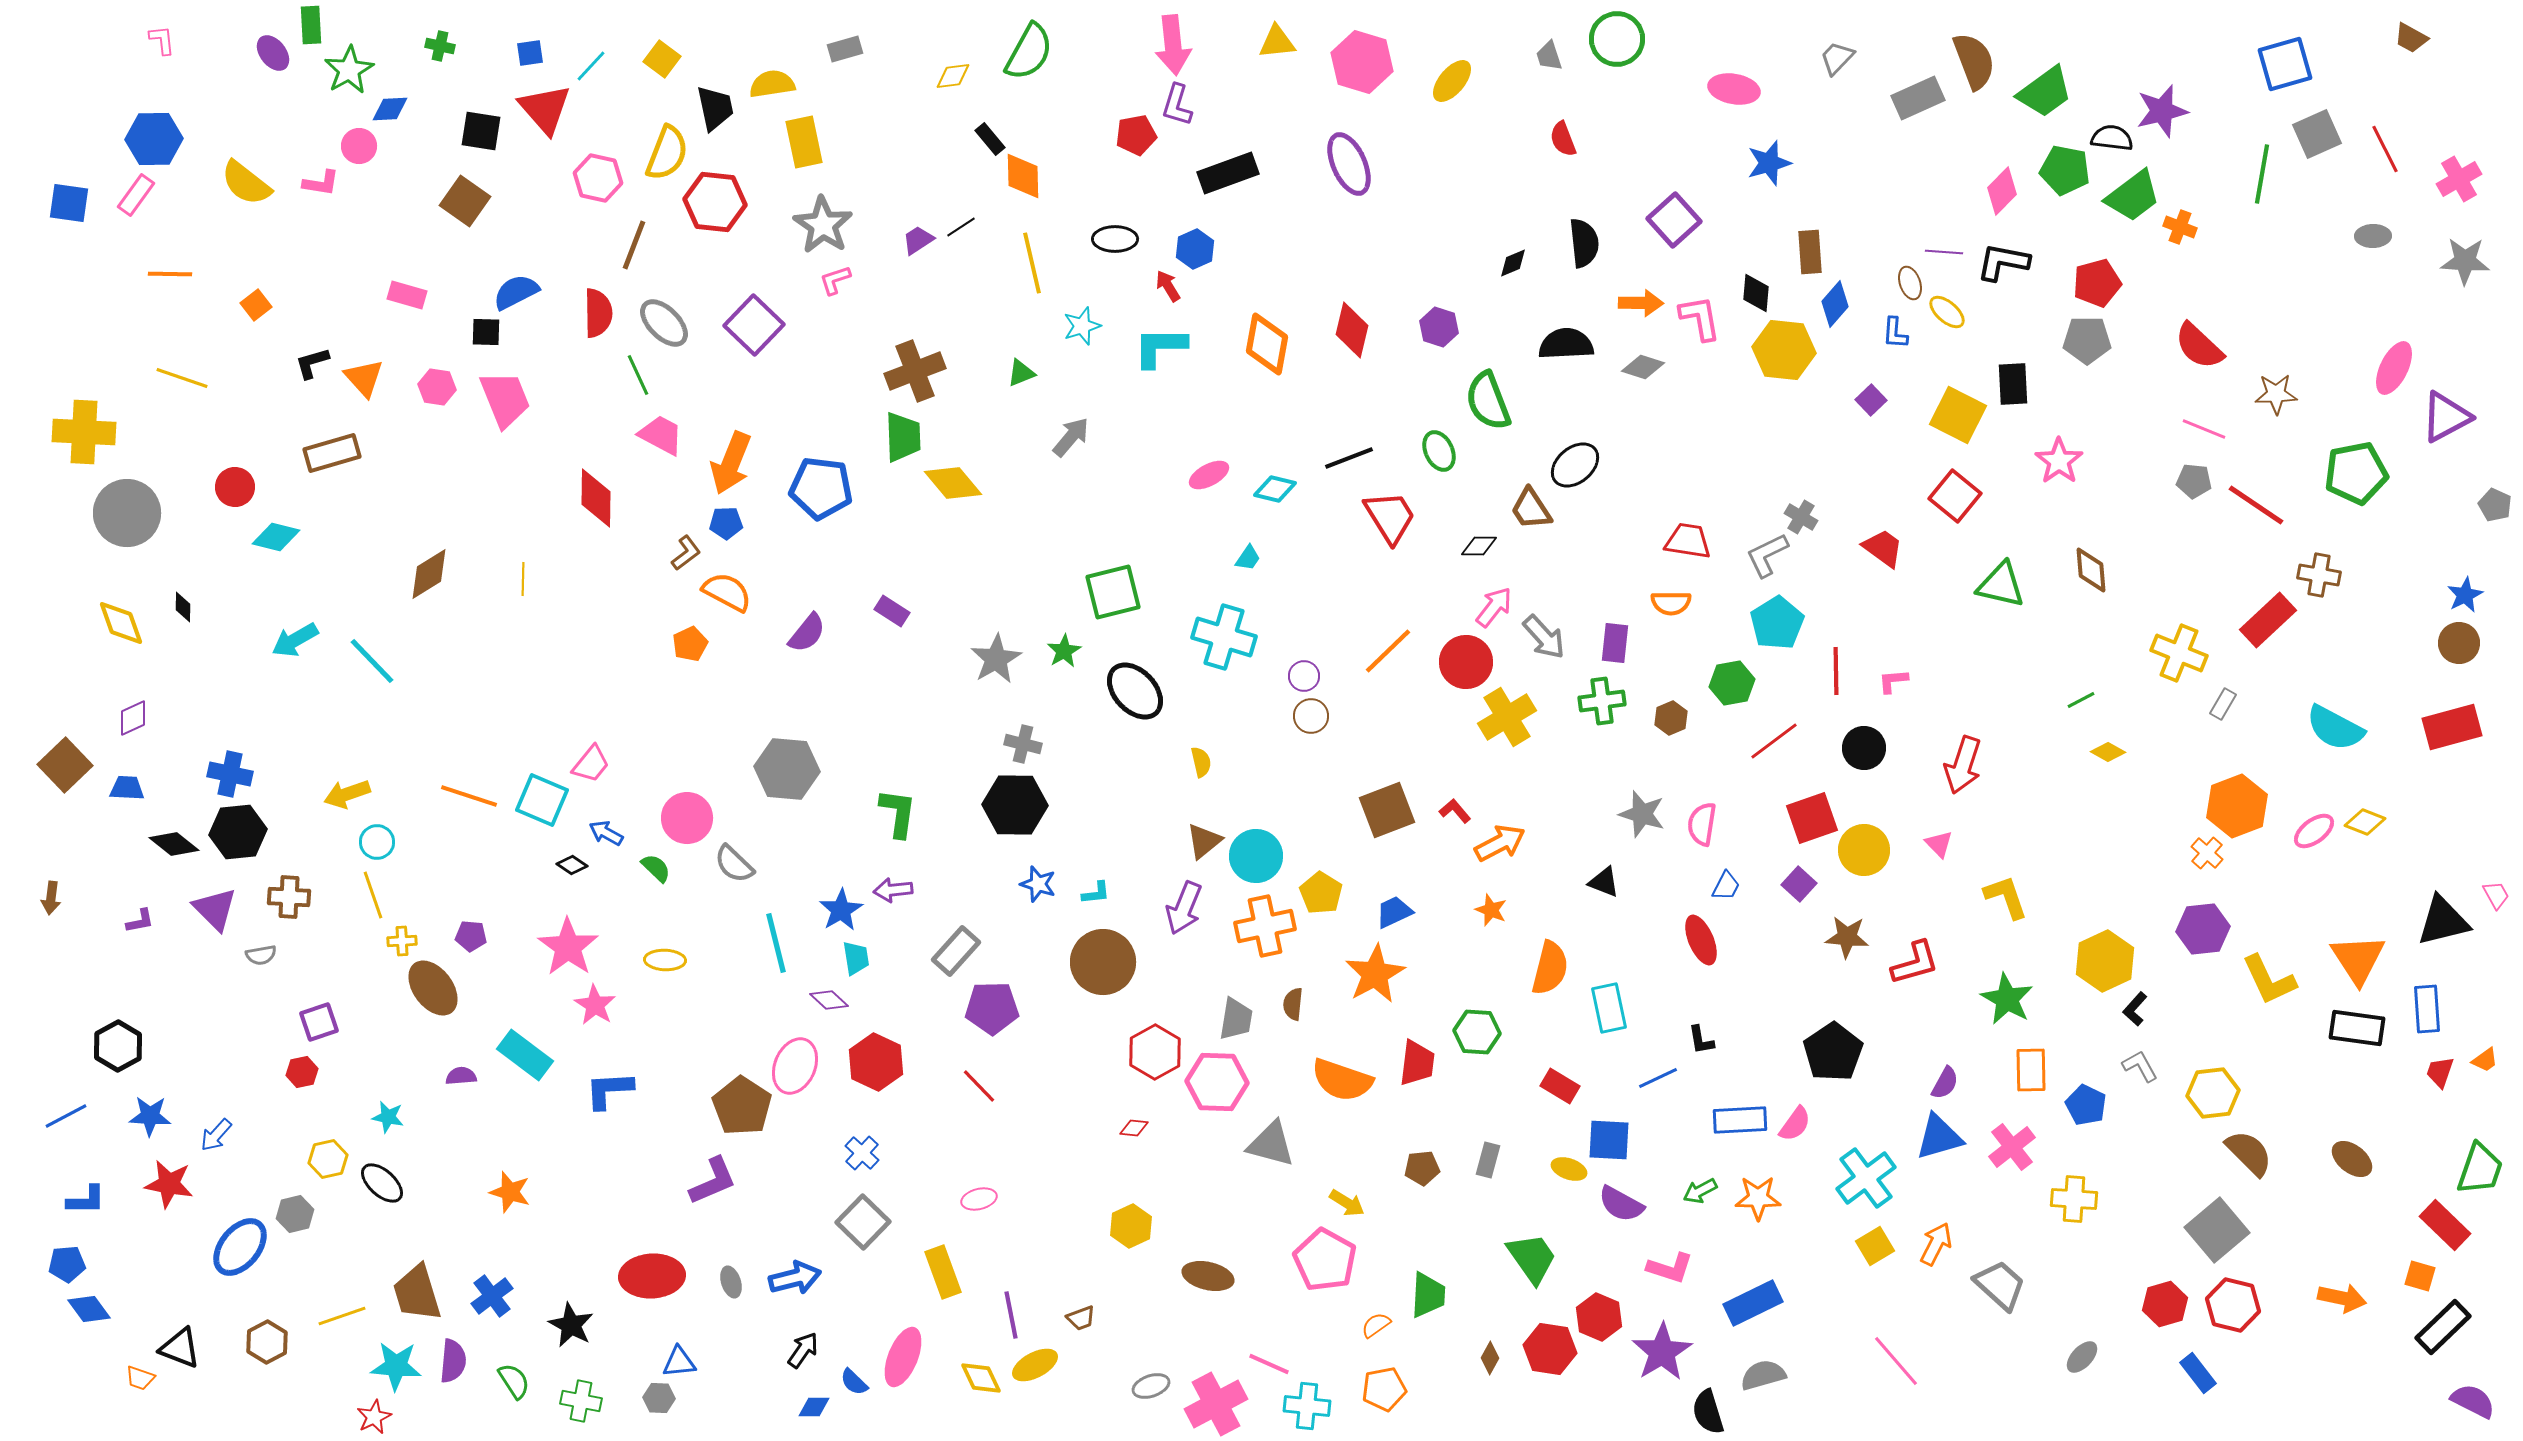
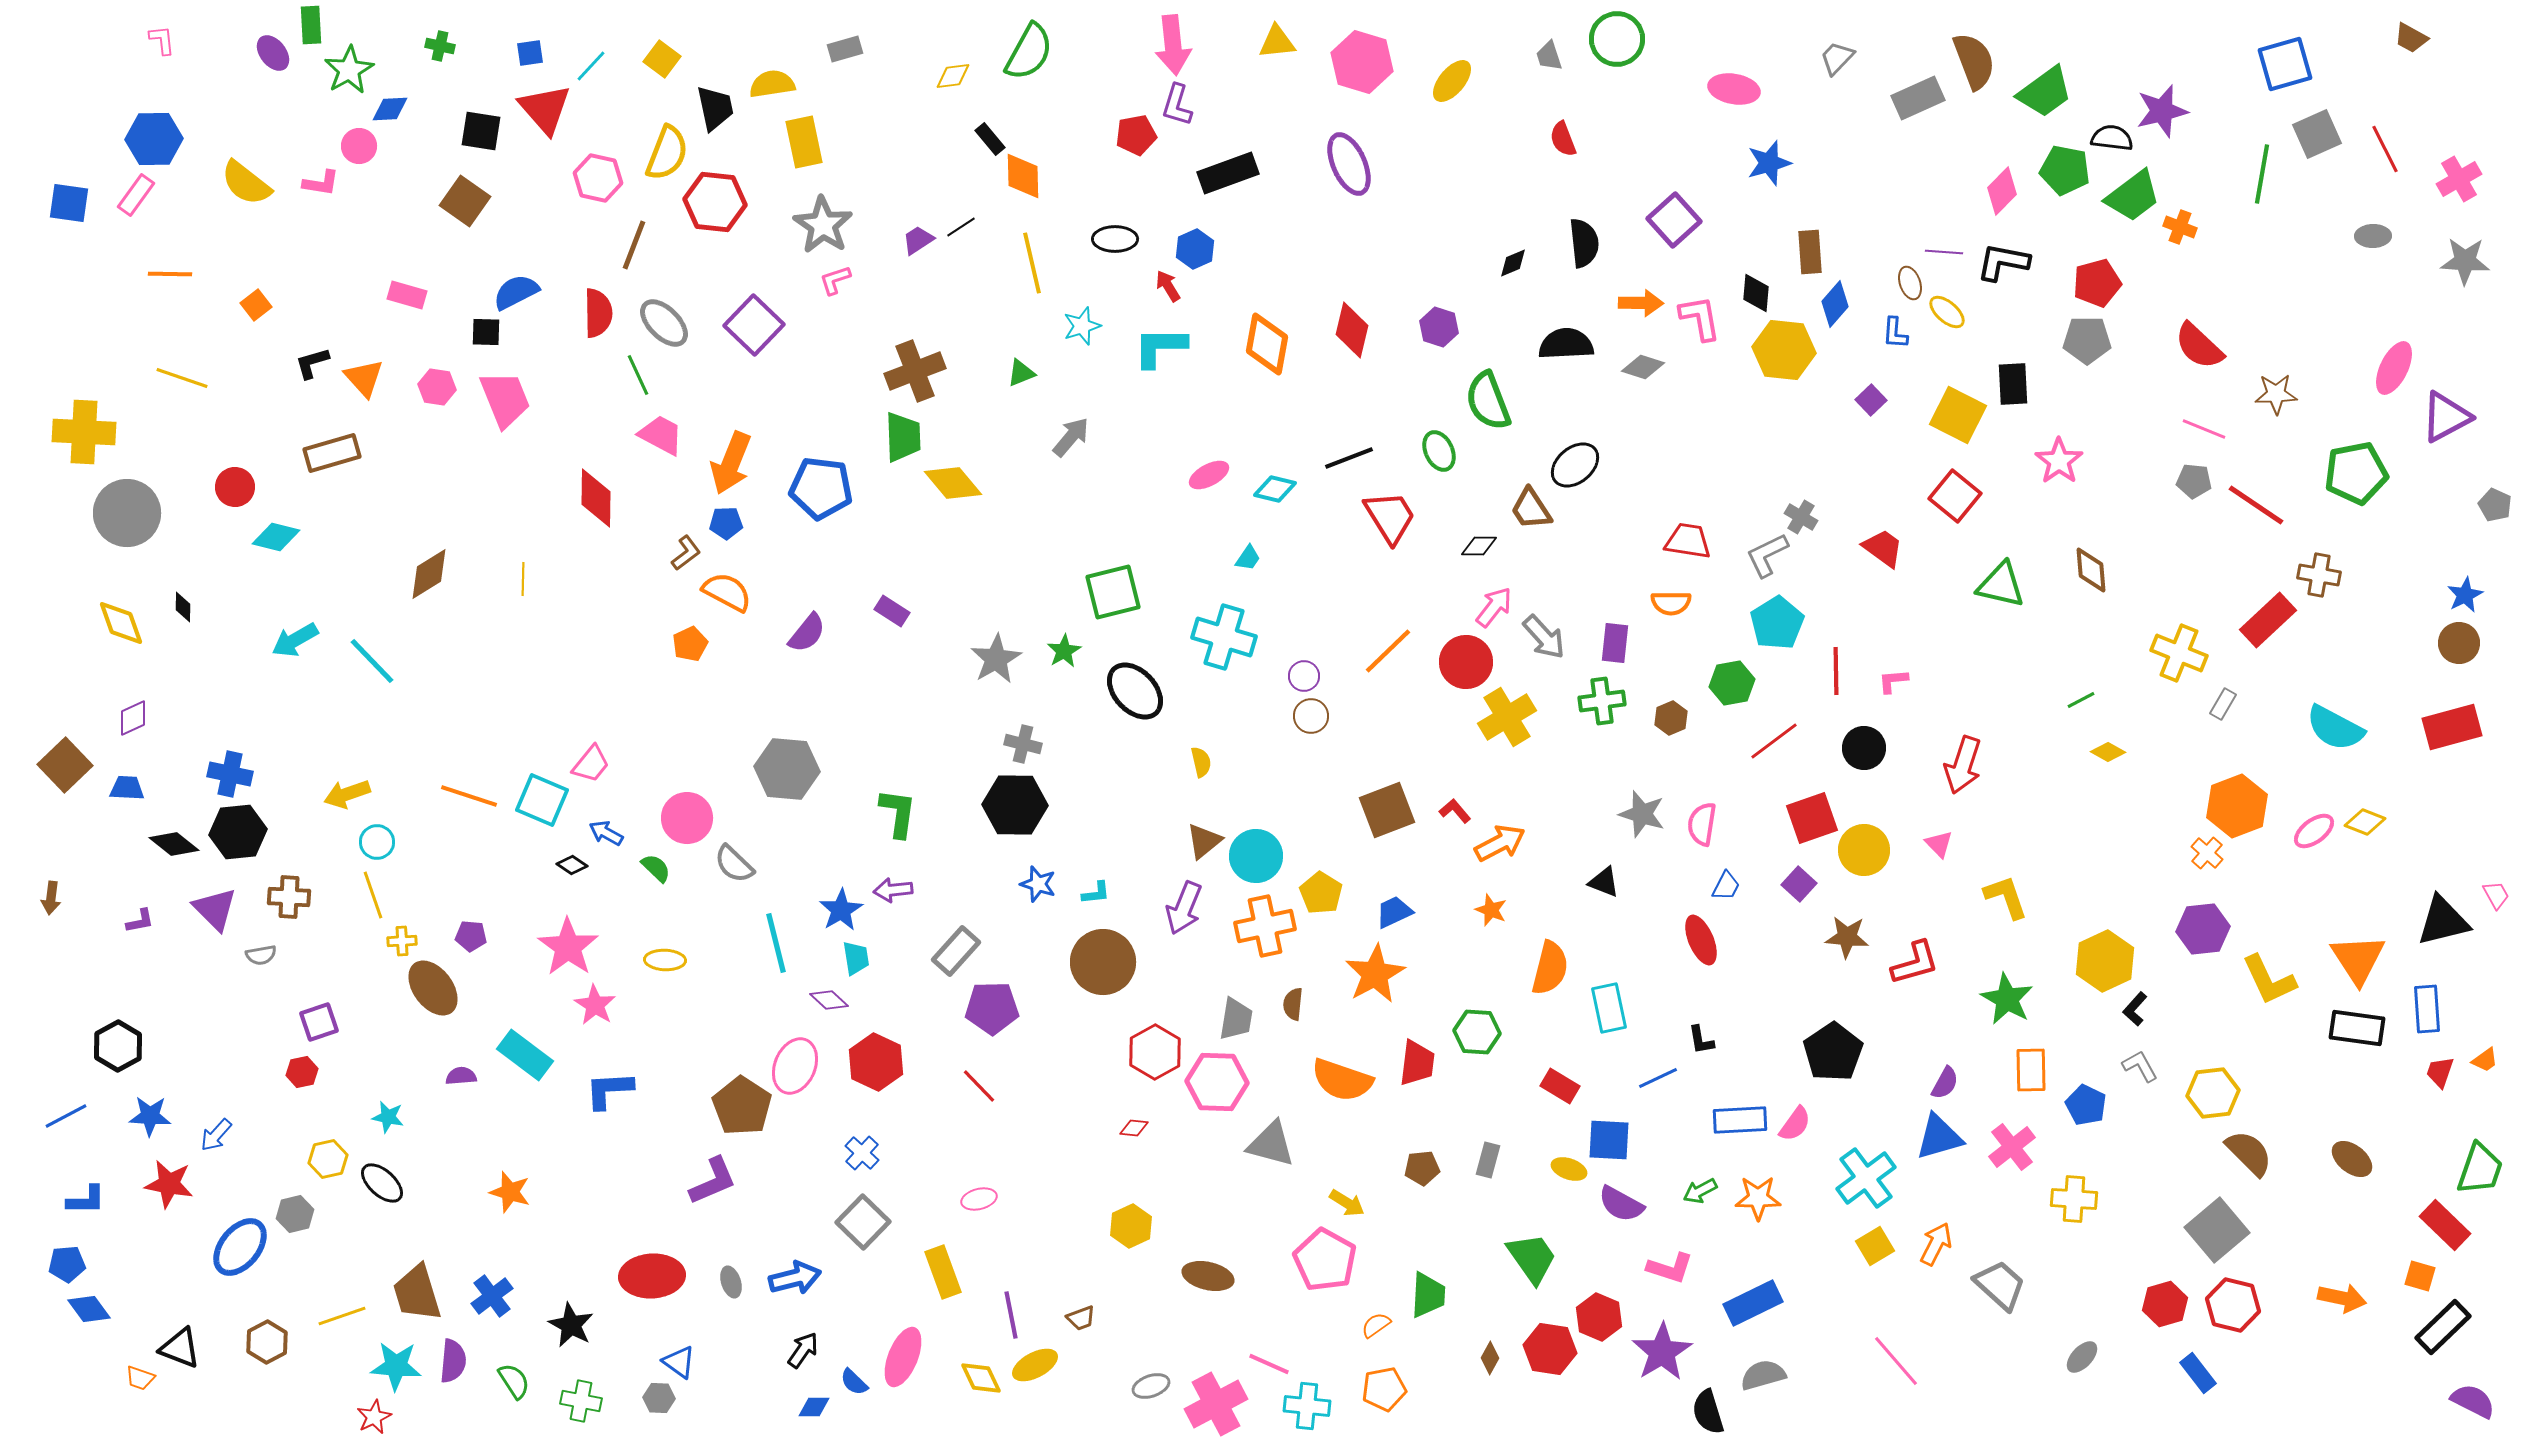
blue triangle at (679, 1362): rotated 42 degrees clockwise
